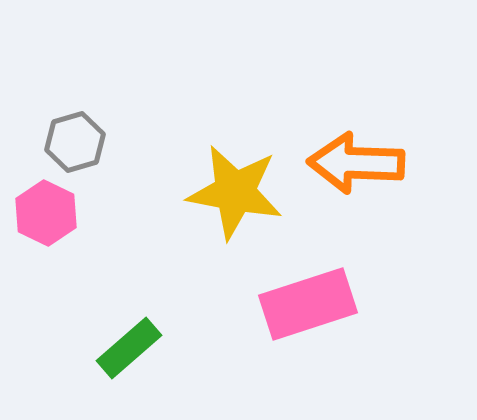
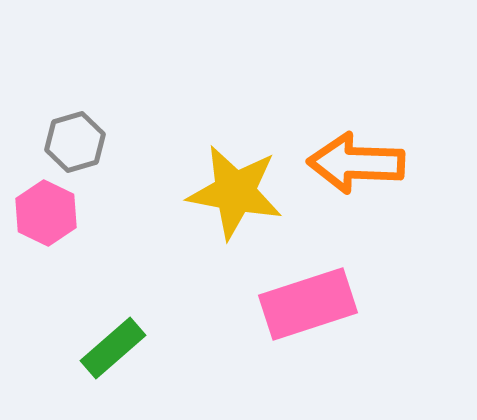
green rectangle: moved 16 px left
